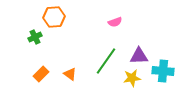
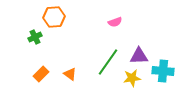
green line: moved 2 px right, 1 px down
